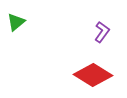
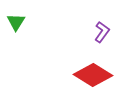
green triangle: rotated 18 degrees counterclockwise
